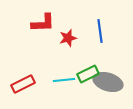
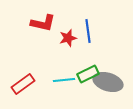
red L-shape: rotated 15 degrees clockwise
blue line: moved 12 px left
red rectangle: rotated 10 degrees counterclockwise
